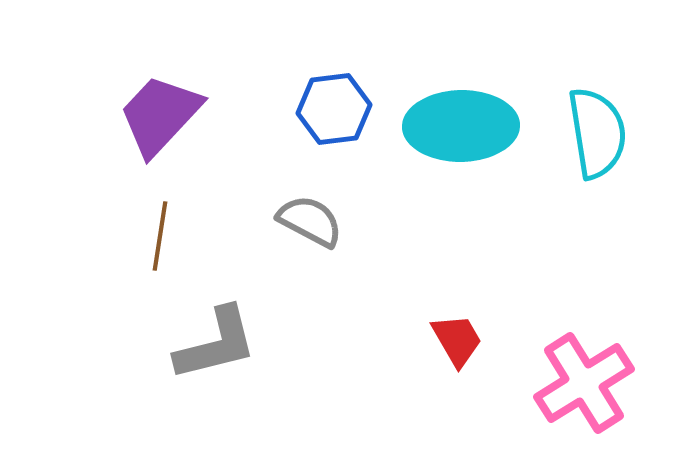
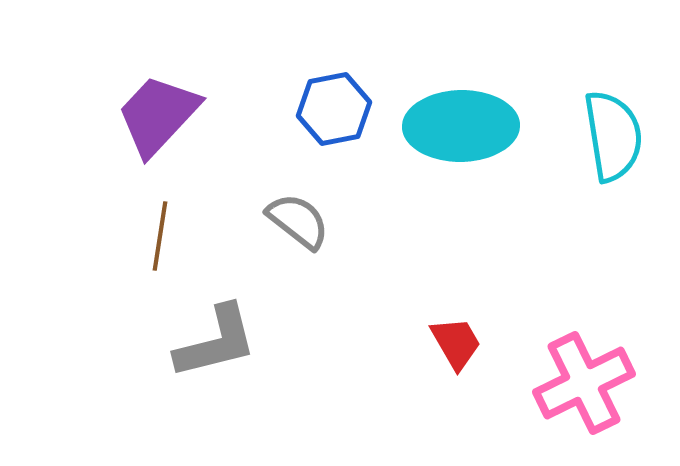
blue hexagon: rotated 4 degrees counterclockwise
purple trapezoid: moved 2 px left
cyan semicircle: moved 16 px right, 3 px down
gray semicircle: moved 12 px left; rotated 10 degrees clockwise
red trapezoid: moved 1 px left, 3 px down
gray L-shape: moved 2 px up
pink cross: rotated 6 degrees clockwise
